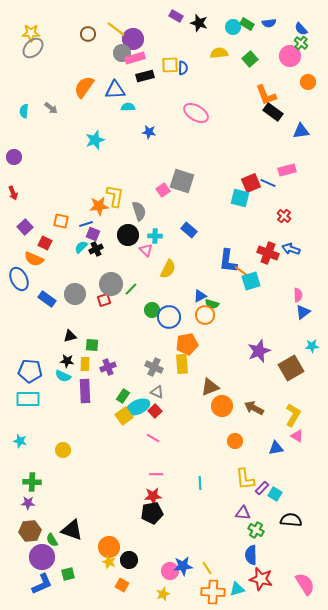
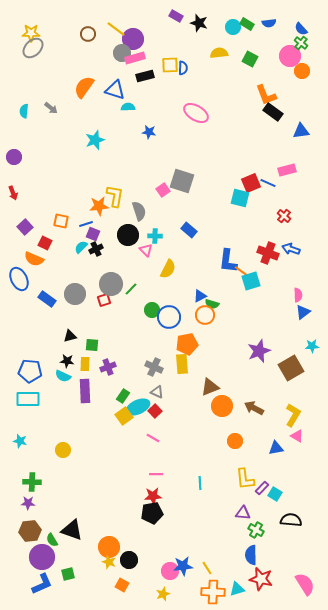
green square at (250, 59): rotated 21 degrees counterclockwise
orange circle at (308, 82): moved 6 px left, 11 px up
blue triangle at (115, 90): rotated 20 degrees clockwise
